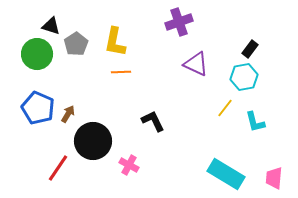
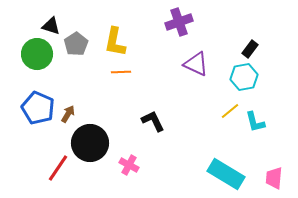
yellow line: moved 5 px right, 3 px down; rotated 12 degrees clockwise
black circle: moved 3 px left, 2 px down
